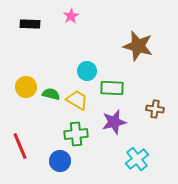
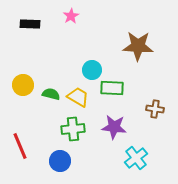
brown star: rotated 12 degrees counterclockwise
cyan circle: moved 5 px right, 1 px up
yellow circle: moved 3 px left, 2 px up
yellow trapezoid: moved 1 px right, 3 px up
purple star: moved 5 px down; rotated 20 degrees clockwise
green cross: moved 3 px left, 5 px up
cyan cross: moved 1 px left, 1 px up
